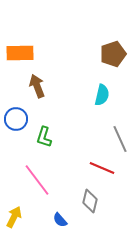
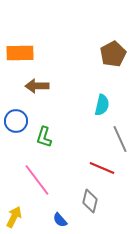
brown pentagon: rotated 10 degrees counterclockwise
brown arrow: rotated 70 degrees counterclockwise
cyan semicircle: moved 10 px down
blue circle: moved 2 px down
